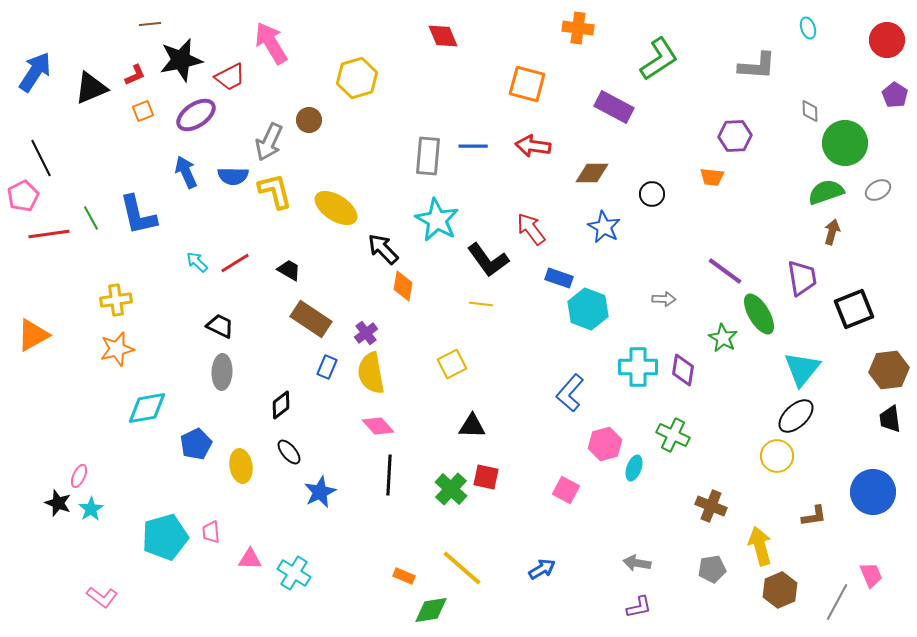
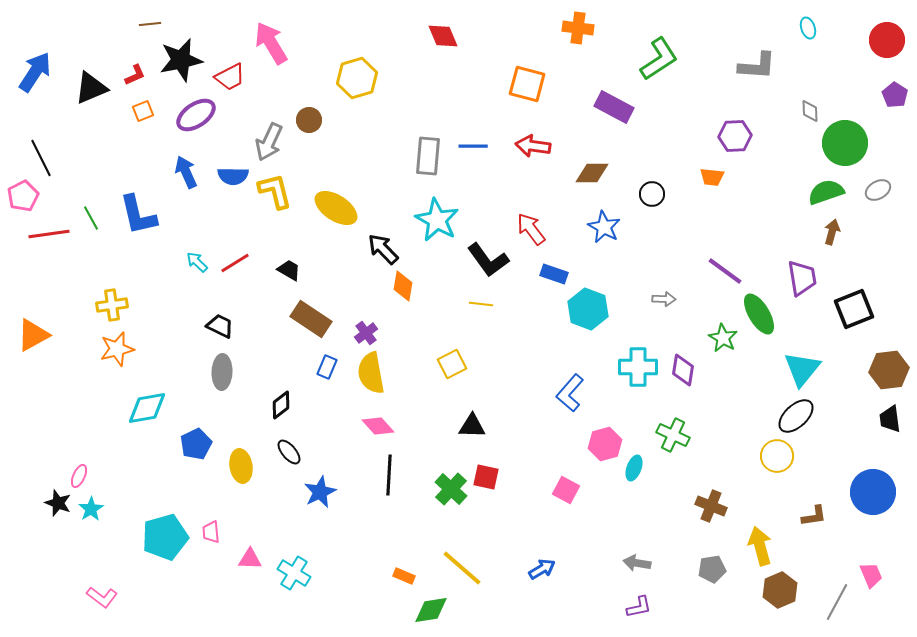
blue rectangle at (559, 278): moved 5 px left, 4 px up
yellow cross at (116, 300): moved 4 px left, 5 px down
